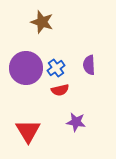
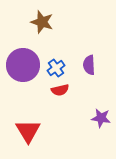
purple circle: moved 3 px left, 3 px up
purple star: moved 25 px right, 4 px up
